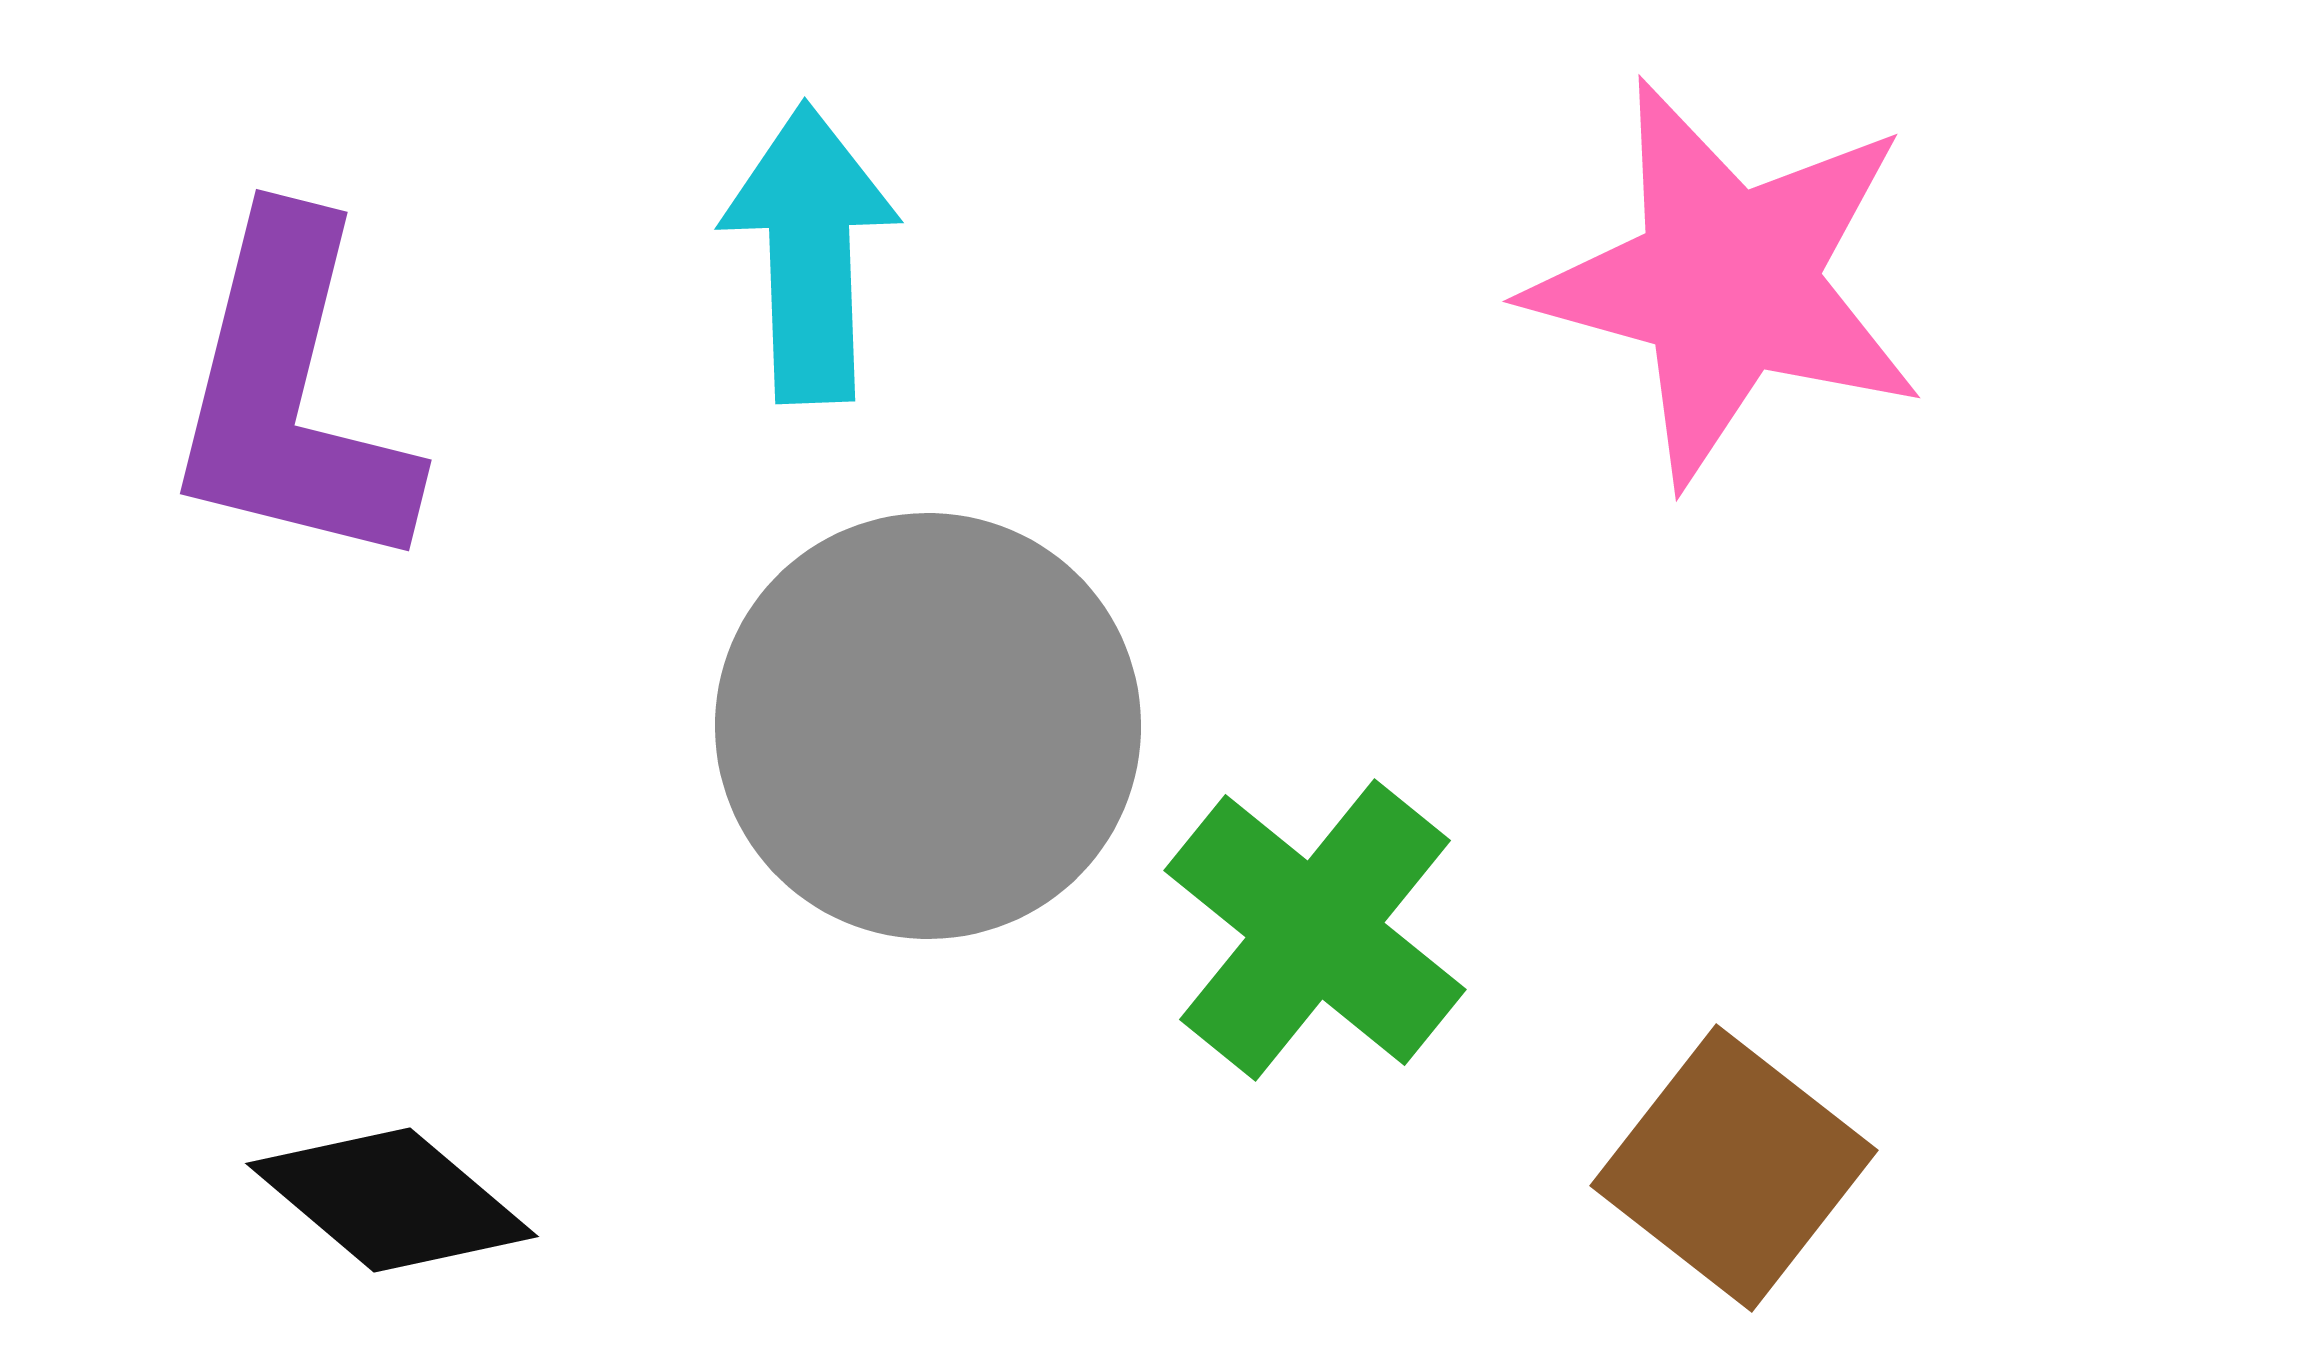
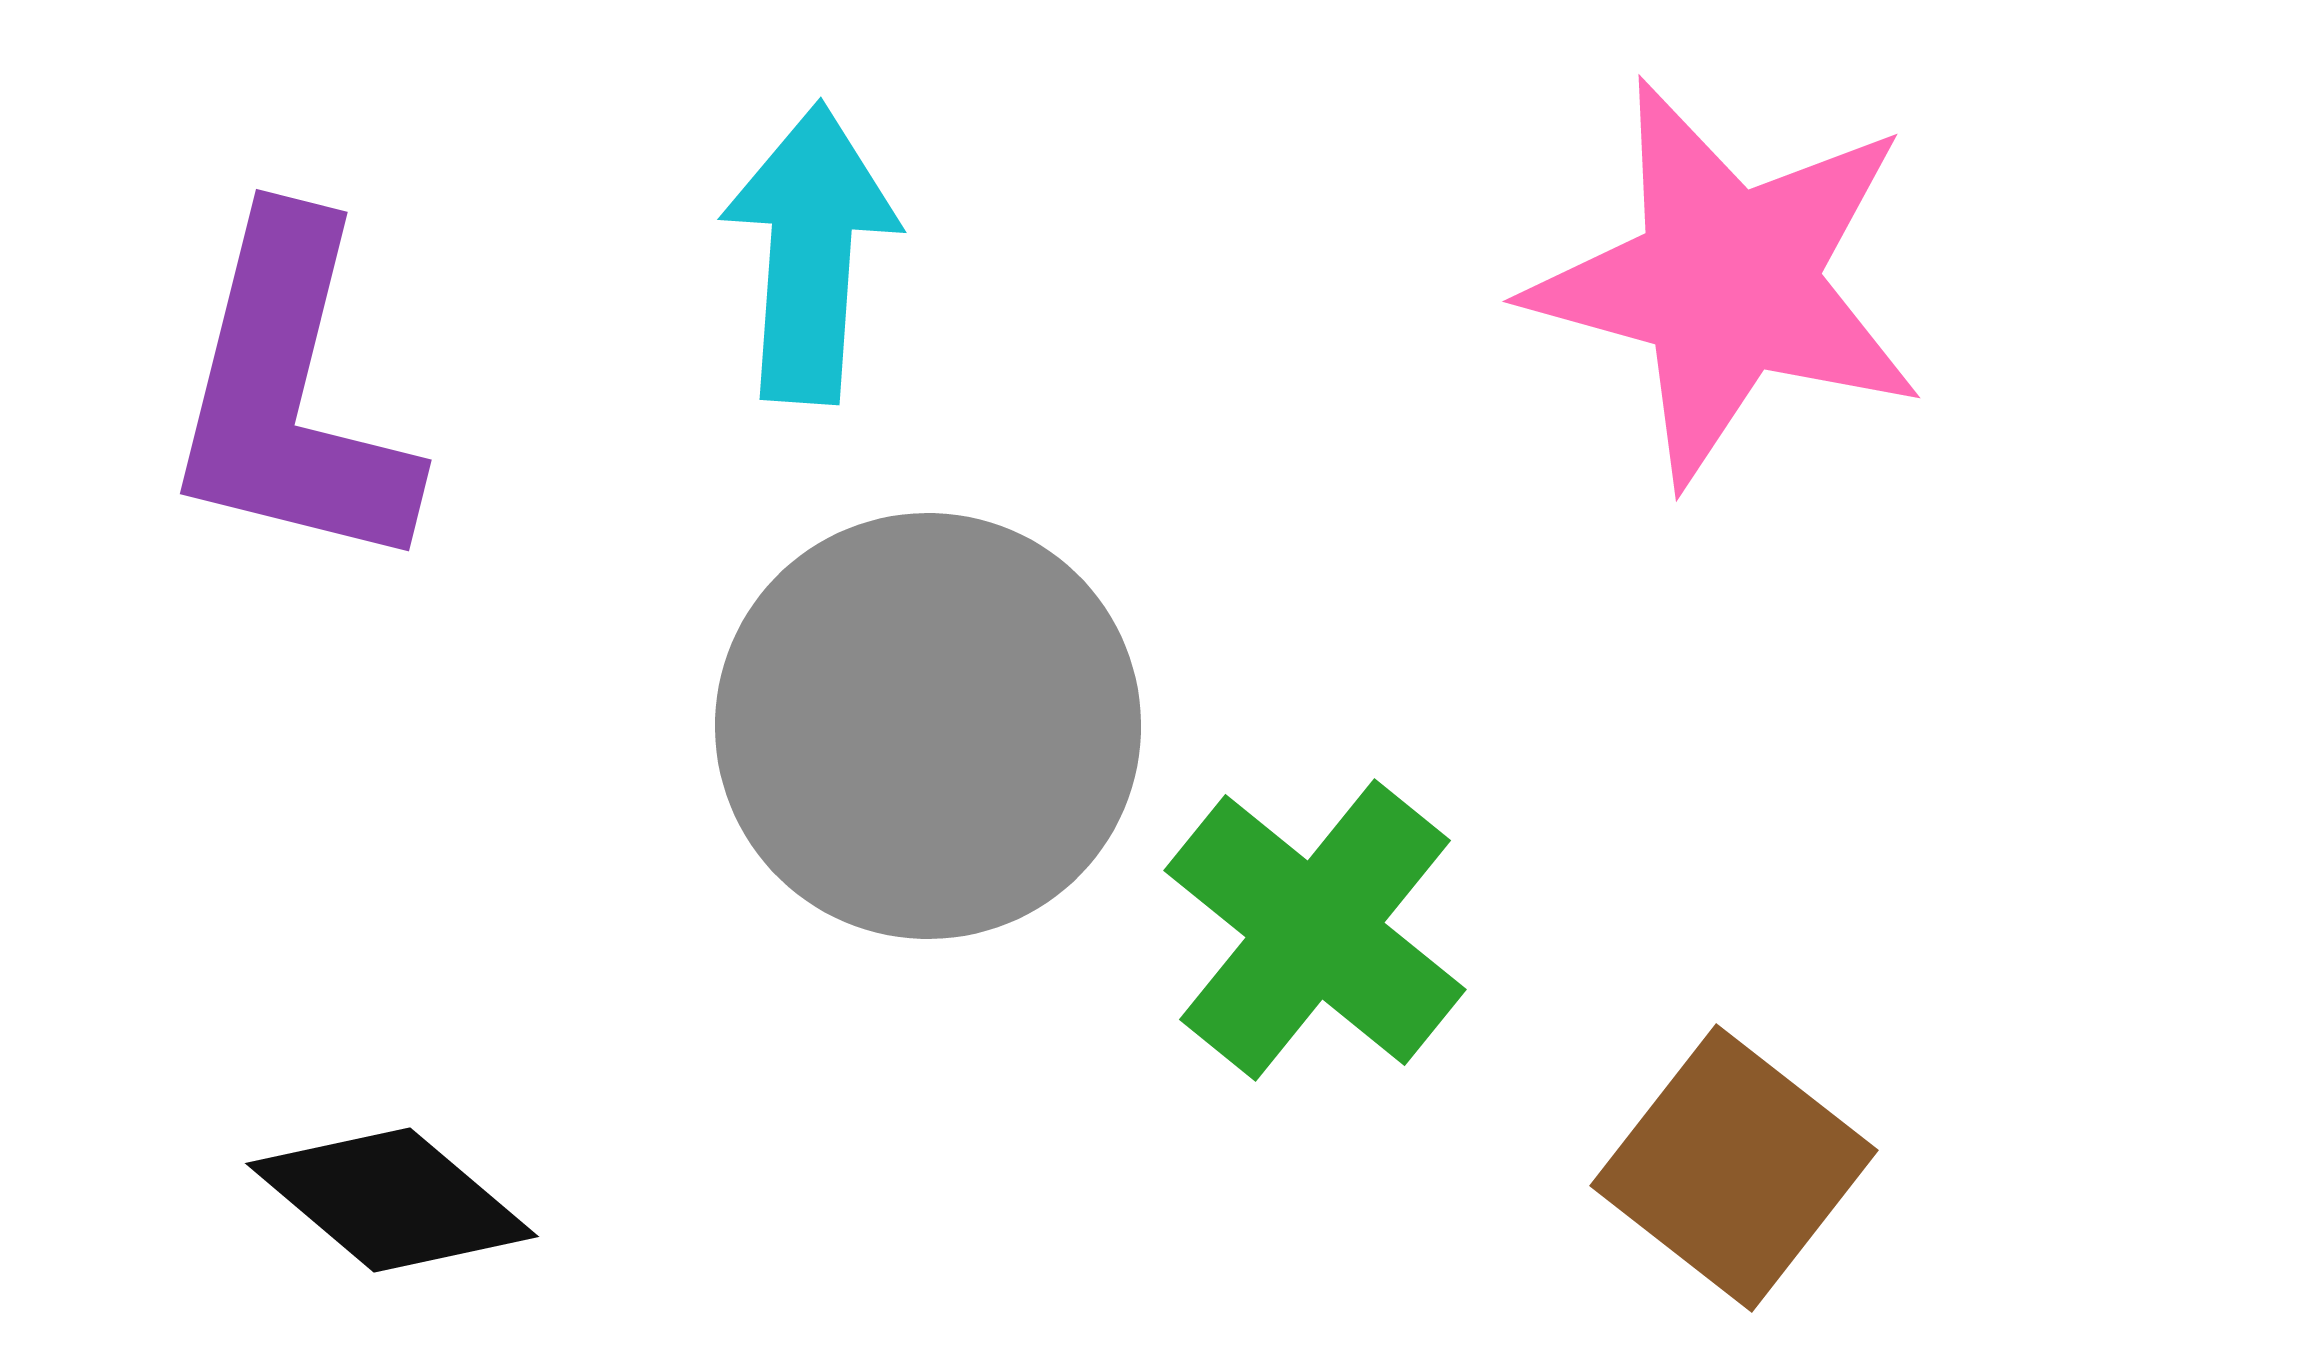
cyan arrow: rotated 6 degrees clockwise
